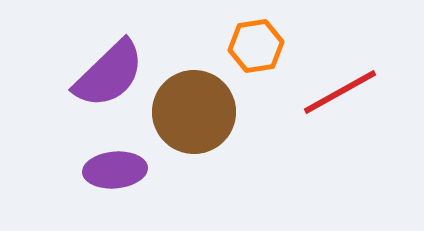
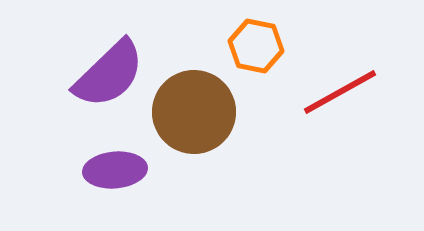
orange hexagon: rotated 20 degrees clockwise
